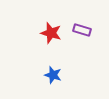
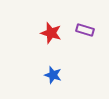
purple rectangle: moved 3 px right
